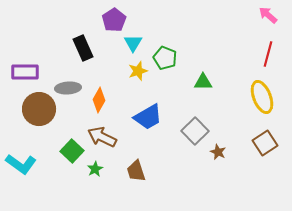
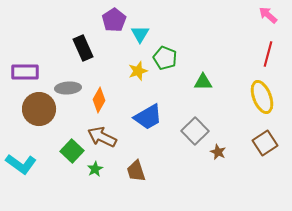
cyan triangle: moved 7 px right, 9 px up
